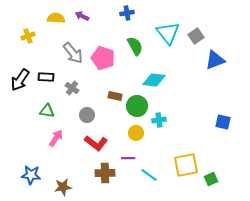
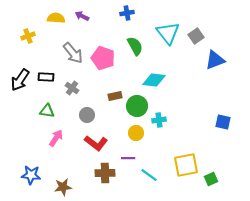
brown rectangle: rotated 24 degrees counterclockwise
